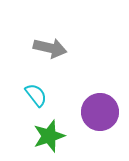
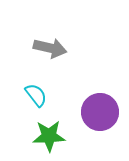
green star: rotated 16 degrees clockwise
